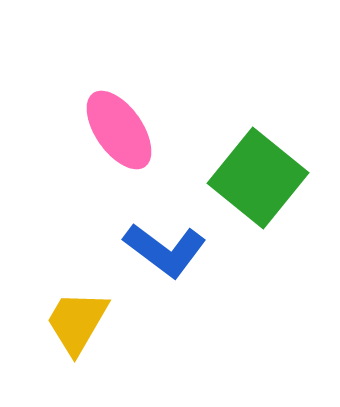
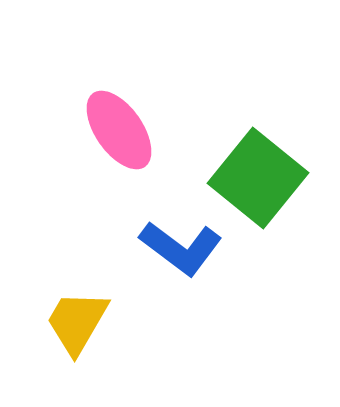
blue L-shape: moved 16 px right, 2 px up
